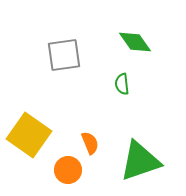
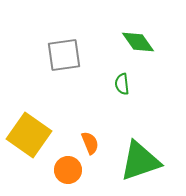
green diamond: moved 3 px right
